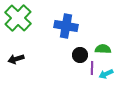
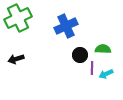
green cross: rotated 20 degrees clockwise
blue cross: rotated 35 degrees counterclockwise
